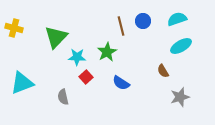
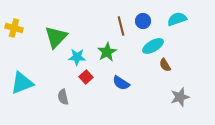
cyan ellipse: moved 28 px left
brown semicircle: moved 2 px right, 6 px up
